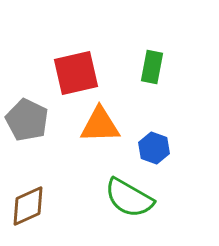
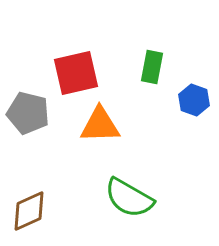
gray pentagon: moved 1 px right, 7 px up; rotated 12 degrees counterclockwise
blue hexagon: moved 40 px right, 48 px up
brown diamond: moved 1 px right, 5 px down
